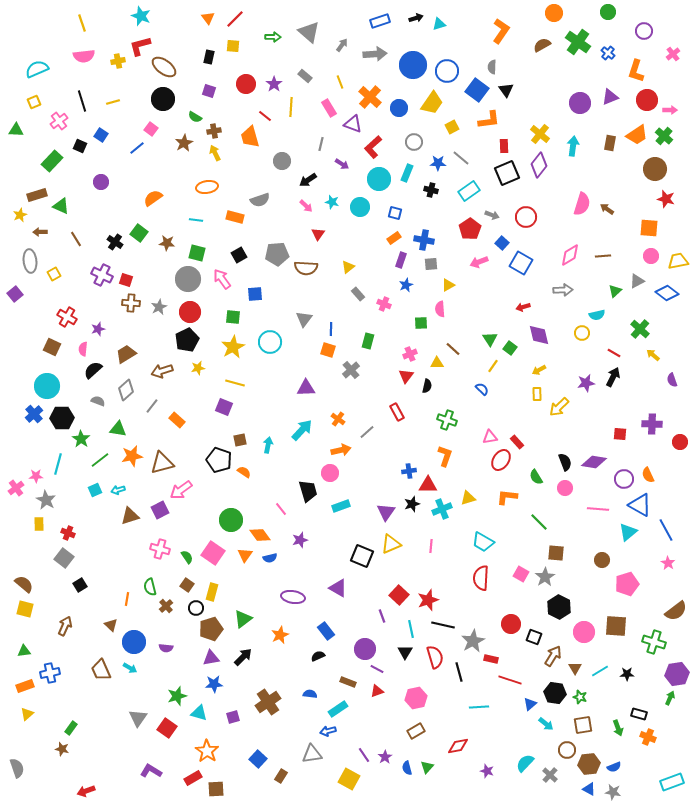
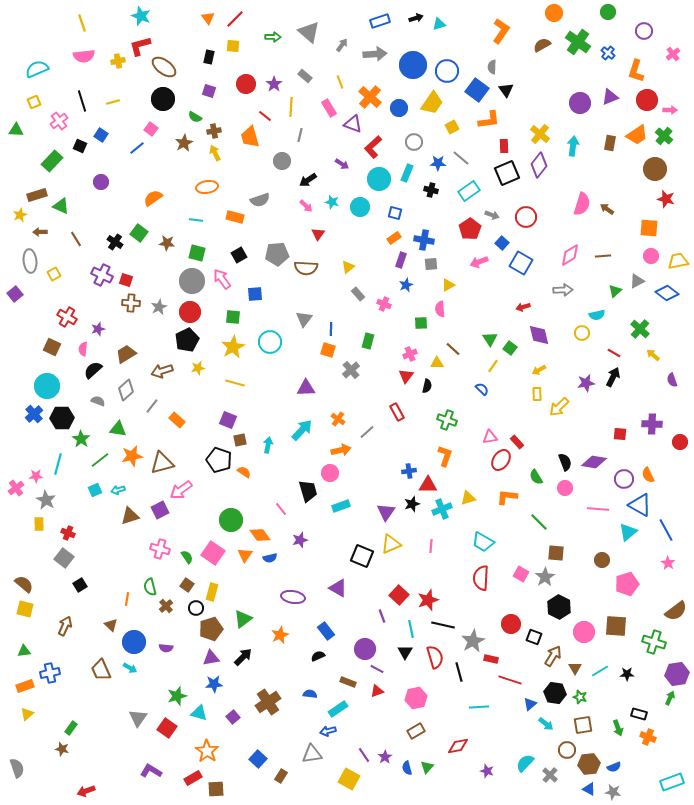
gray line at (321, 144): moved 21 px left, 9 px up
gray circle at (188, 279): moved 4 px right, 2 px down
purple square at (224, 407): moved 4 px right, 13 px down
purple square at (233, 717): rotated 24 degrees counterclockwise
